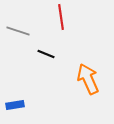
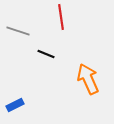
blue rectangle: rotated 18 degrees counterclockwise
